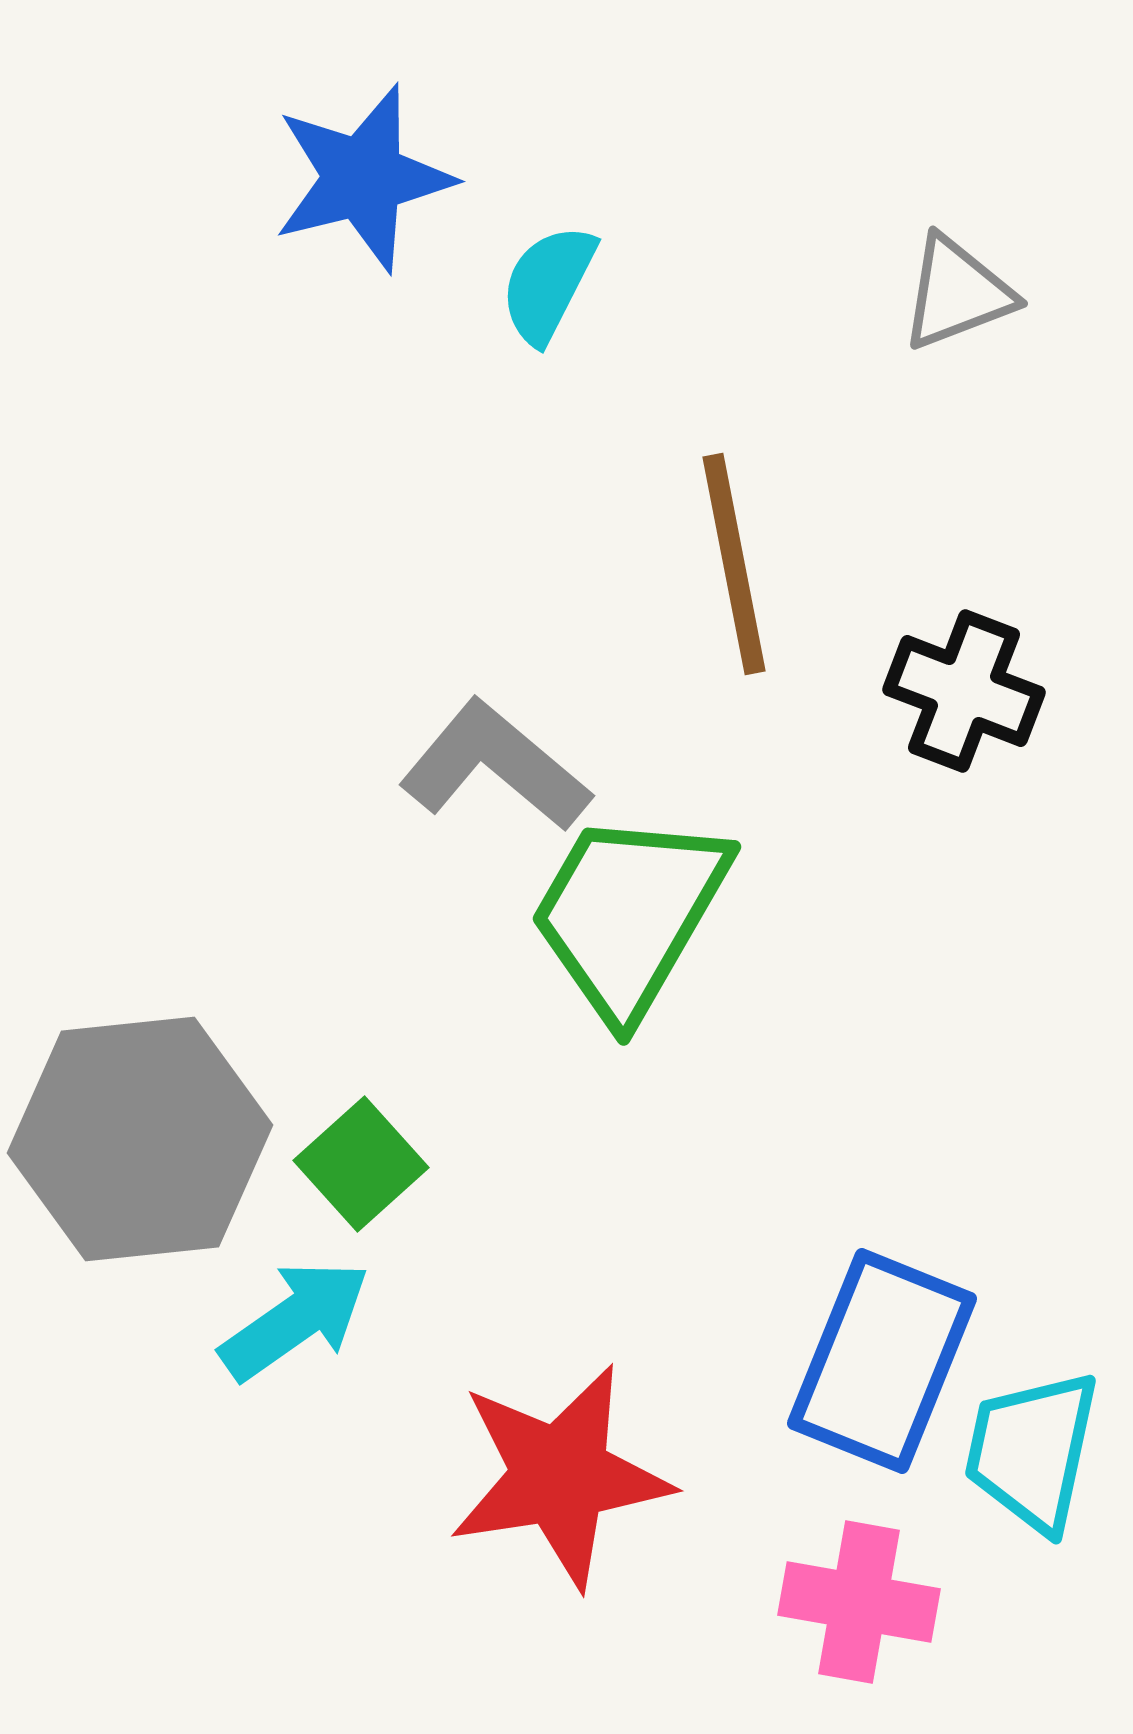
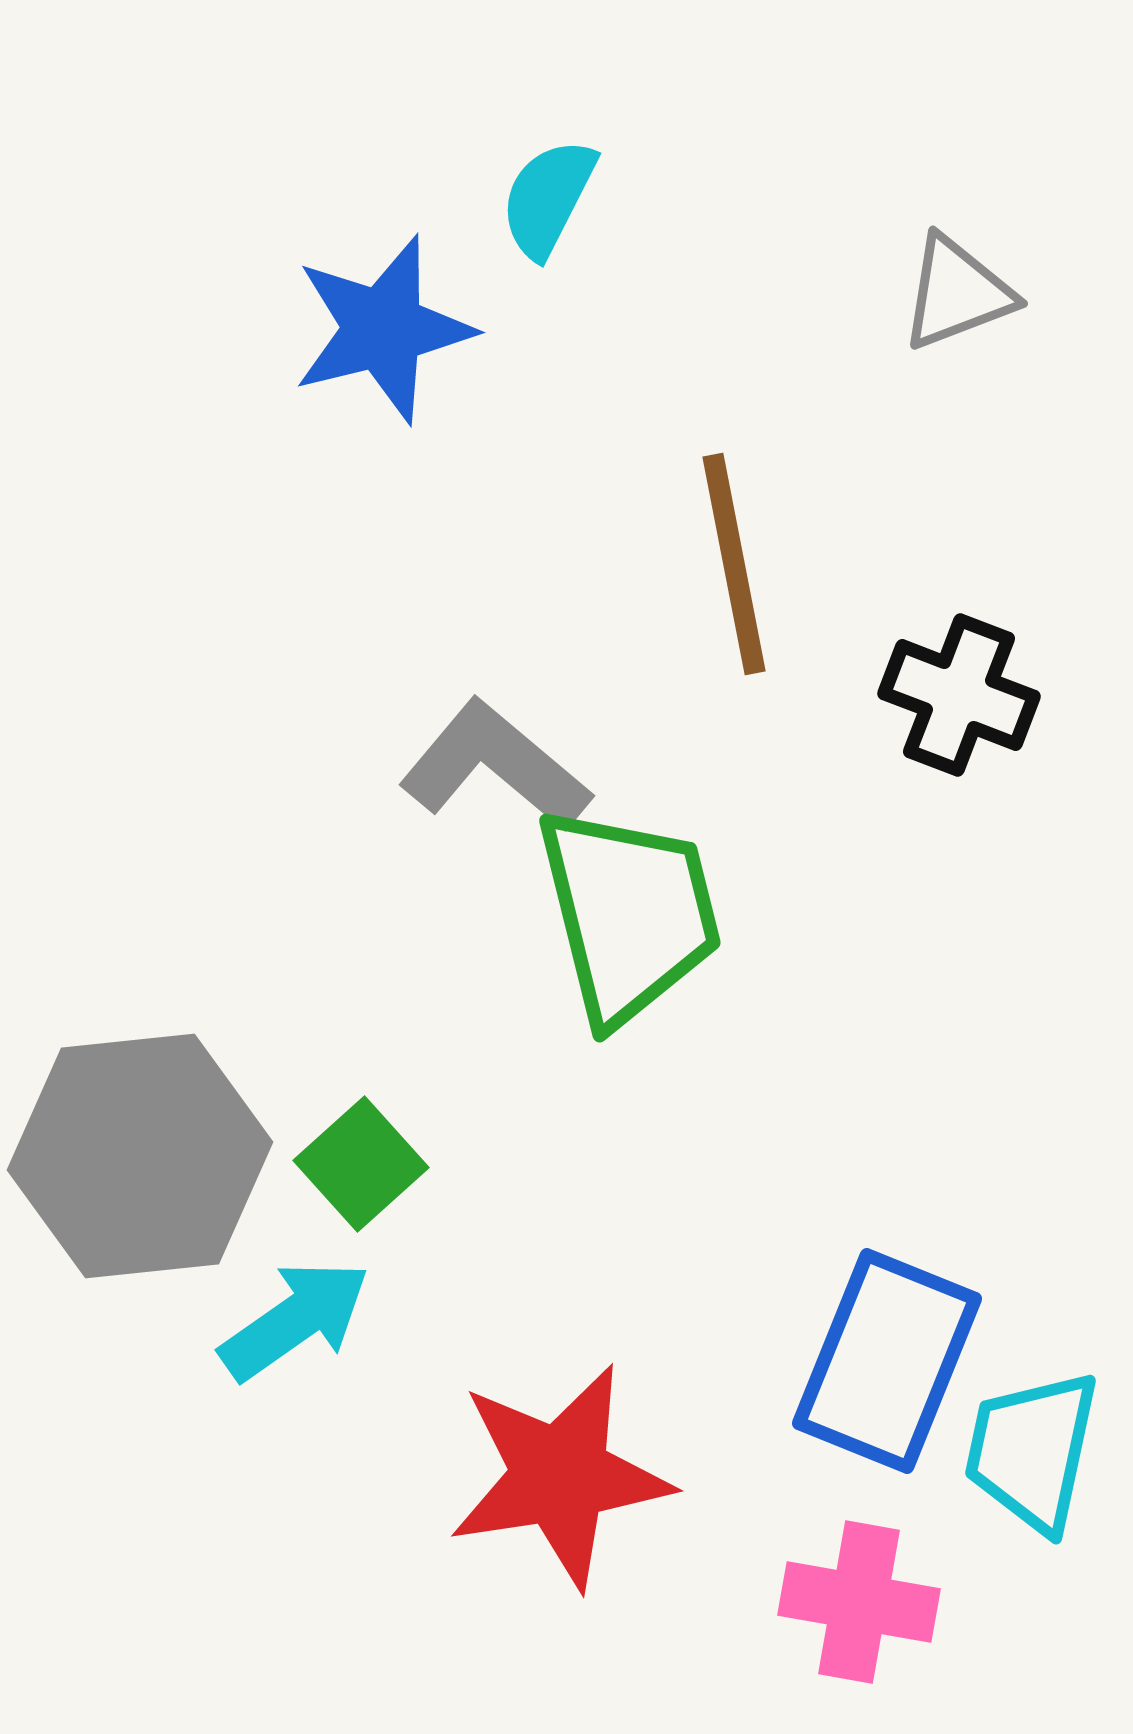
blue star: moved 20 px right, 151 px down
cyan semicircle: moved 86 px up
black cross: moved 5 px left, 4 px down
green trapezoid: rotated 136 degrees clockwise
gray hexagon: moved 17 px down
blue rectangle: moved 5 px right
